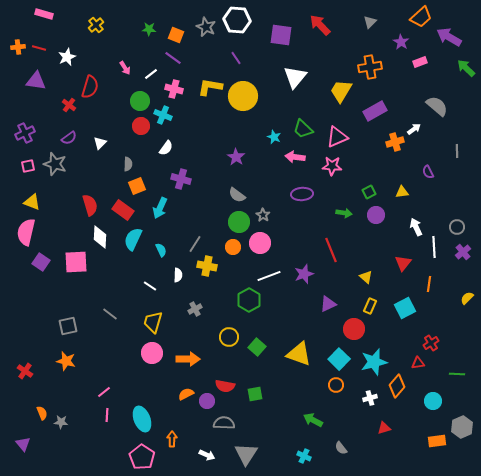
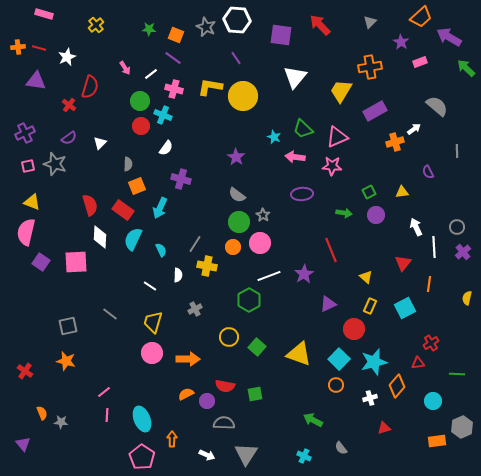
purple star at (304, 274): rotated 12 degrees counterclockwise
yellow semicircle at (467, 298): rotated 32 degrees counterclockwise
